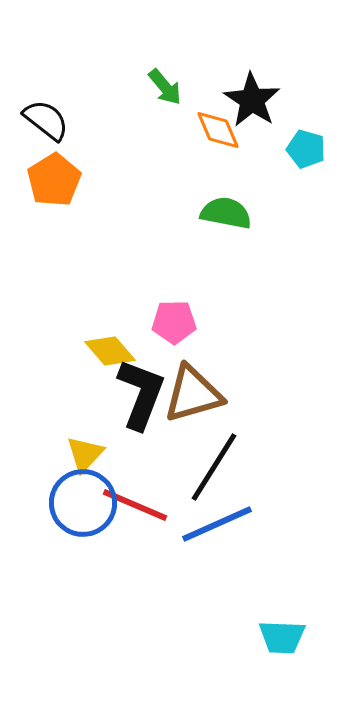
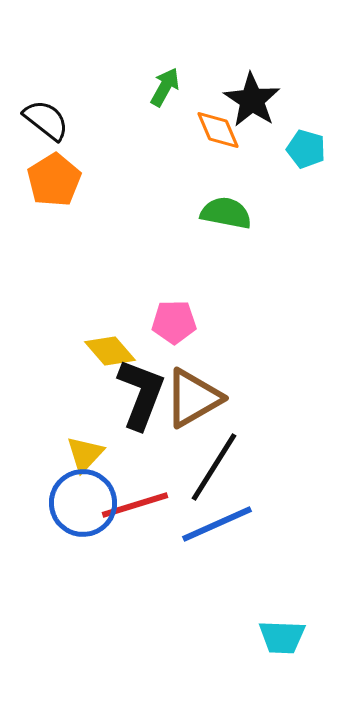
green arrow: rotated 111 degrees counterclockwise
brown triangle: moved 4 px down; rotated 14 degrees counterclockwise
red line: rotated 40 degrees counterclockwise
